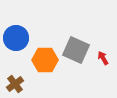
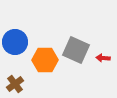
blue circle: moved 1 px left, 4 px down
red arrow: rotated 56 degrees counterclockwise
